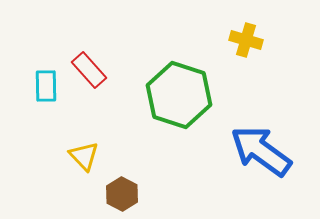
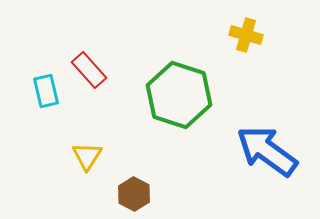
yellow cross: moved 5 px up
cyan rectangle: moved 5 px down; rotated 12 degrees counterclockwise
blue arrow: moved 6 px right
yellow triangle: moved 3 px right; rotated 16 degrees clockwise
brown hexagon: moved 12 px right
